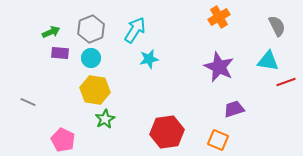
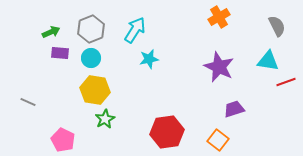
orange square: rotated 15 degrees clockwise
